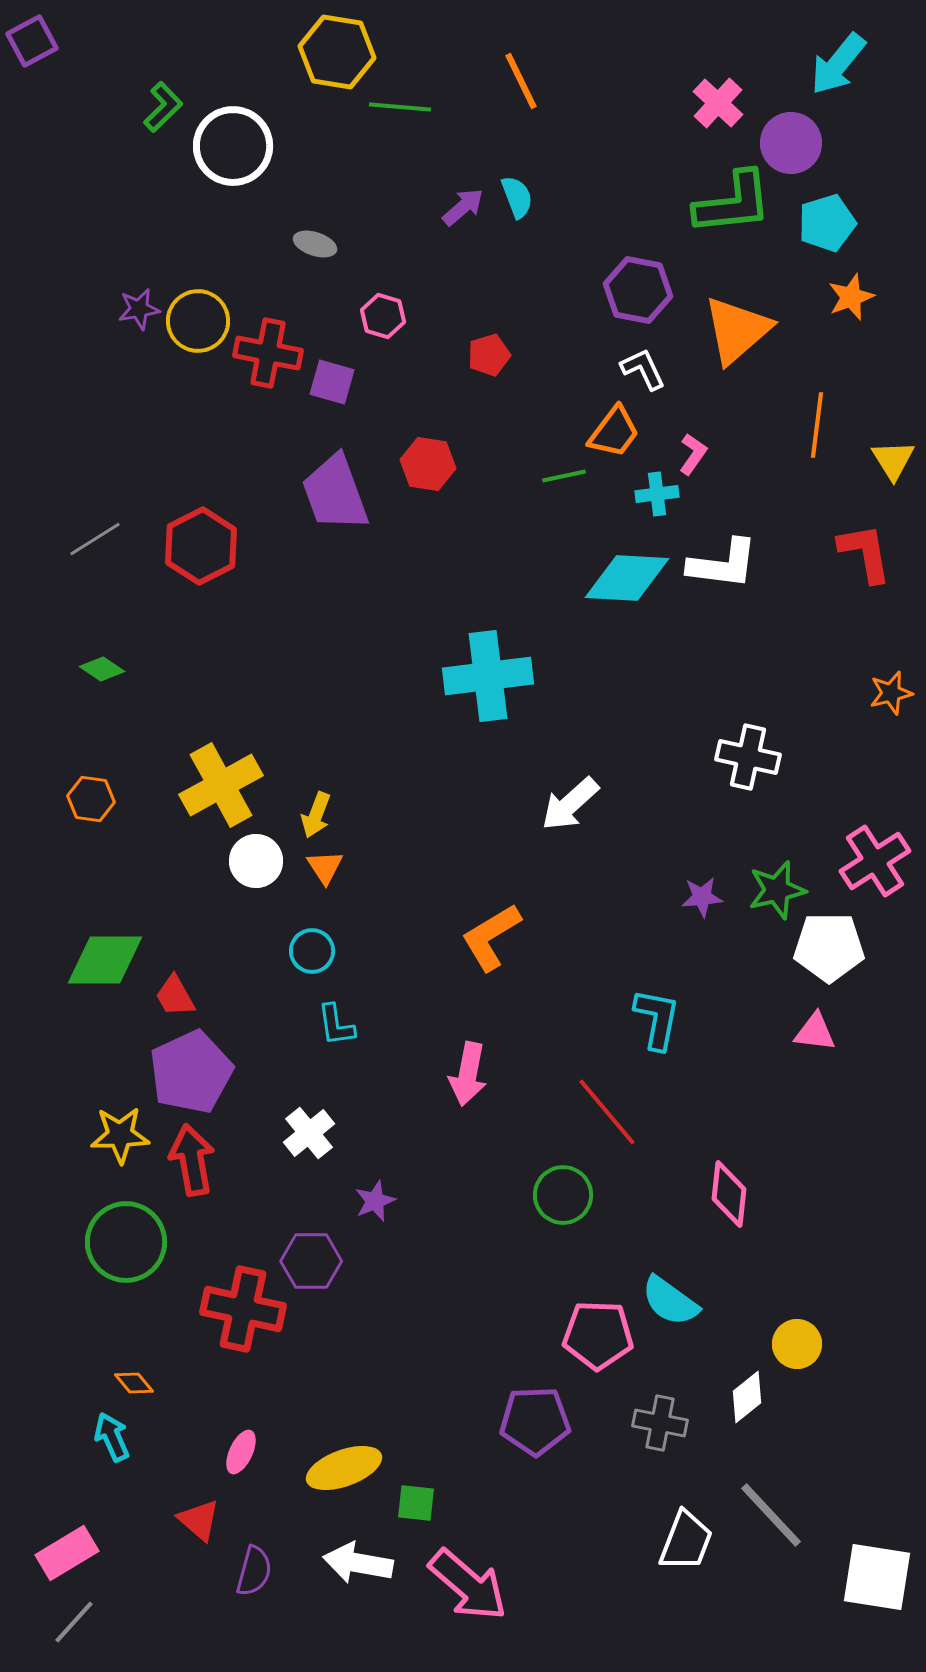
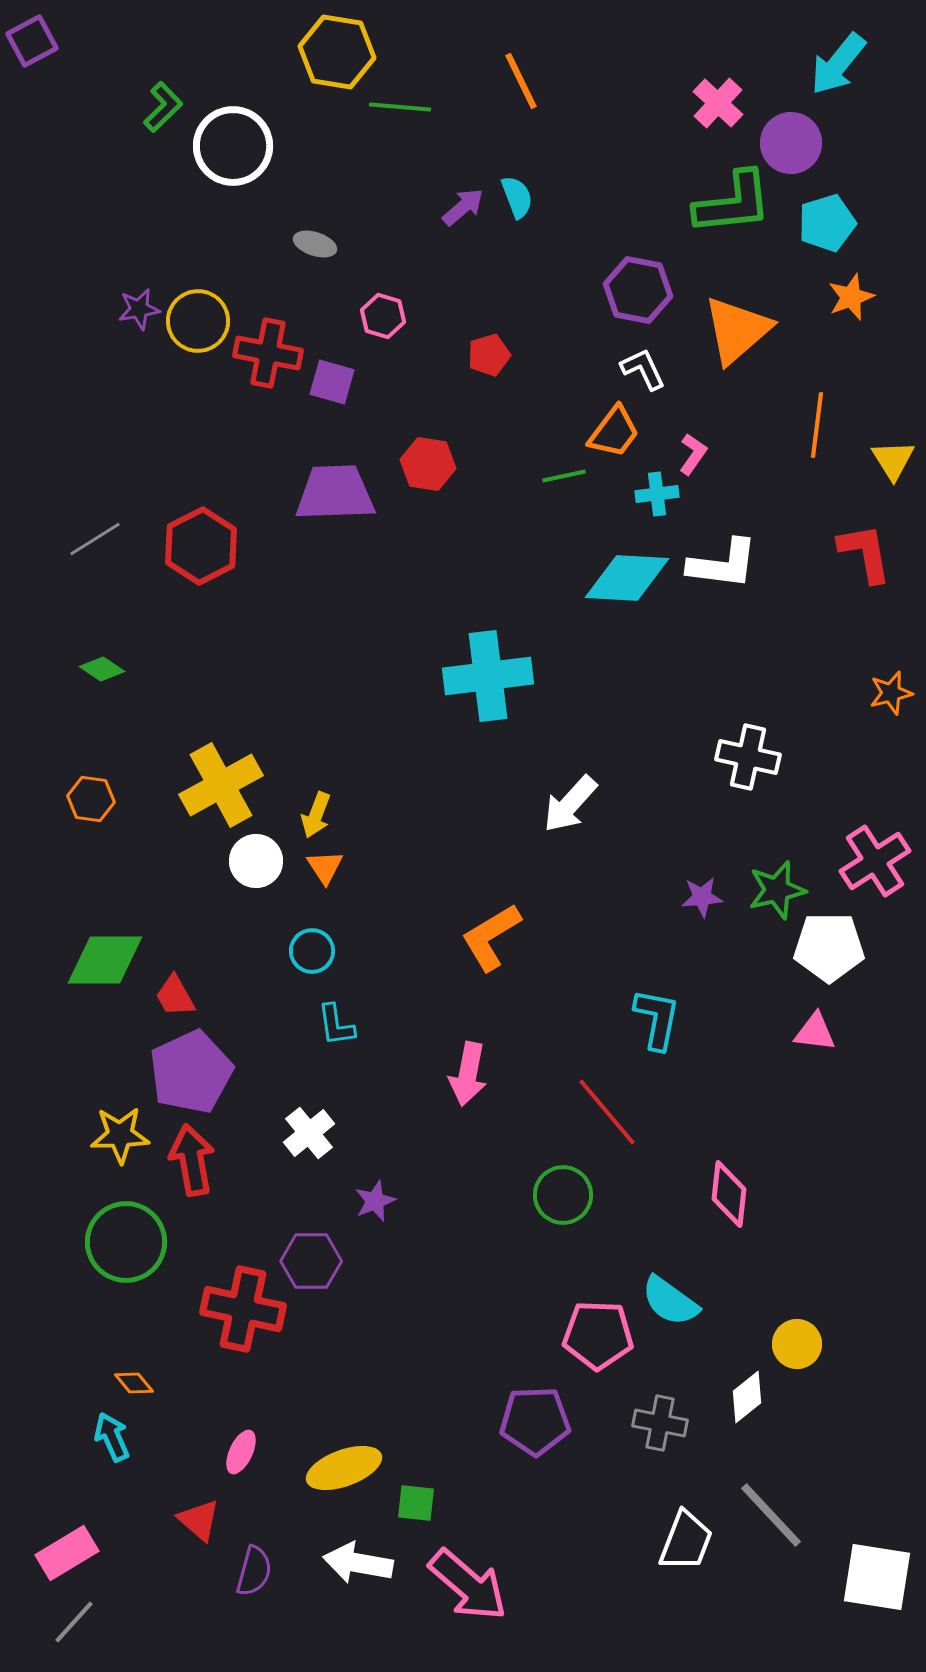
purple trapezoid at (335, 493): rotated 108 degrees clockwise
white arrow at (570, 804): rotated 6 degrees counterclockwise
